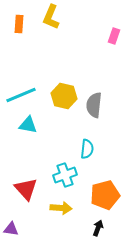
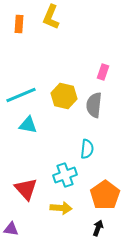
pink rectangle: moved 11 px left, 36 px down
orange pentagon: rotated 20 degrees counterclockwise
